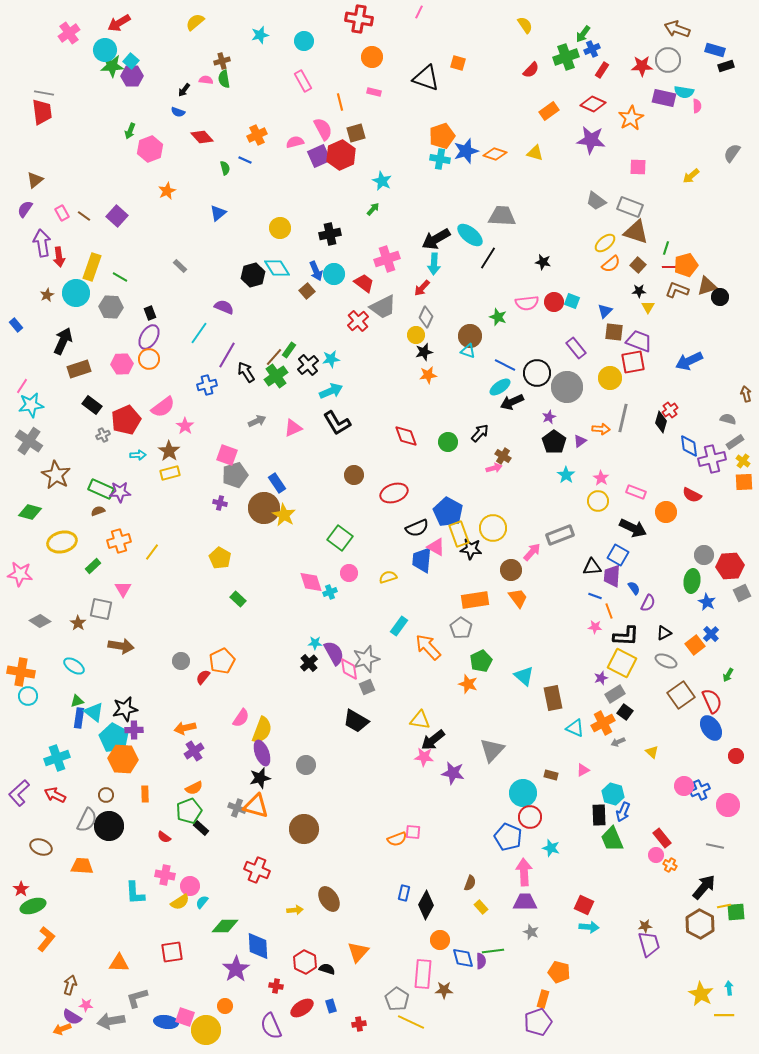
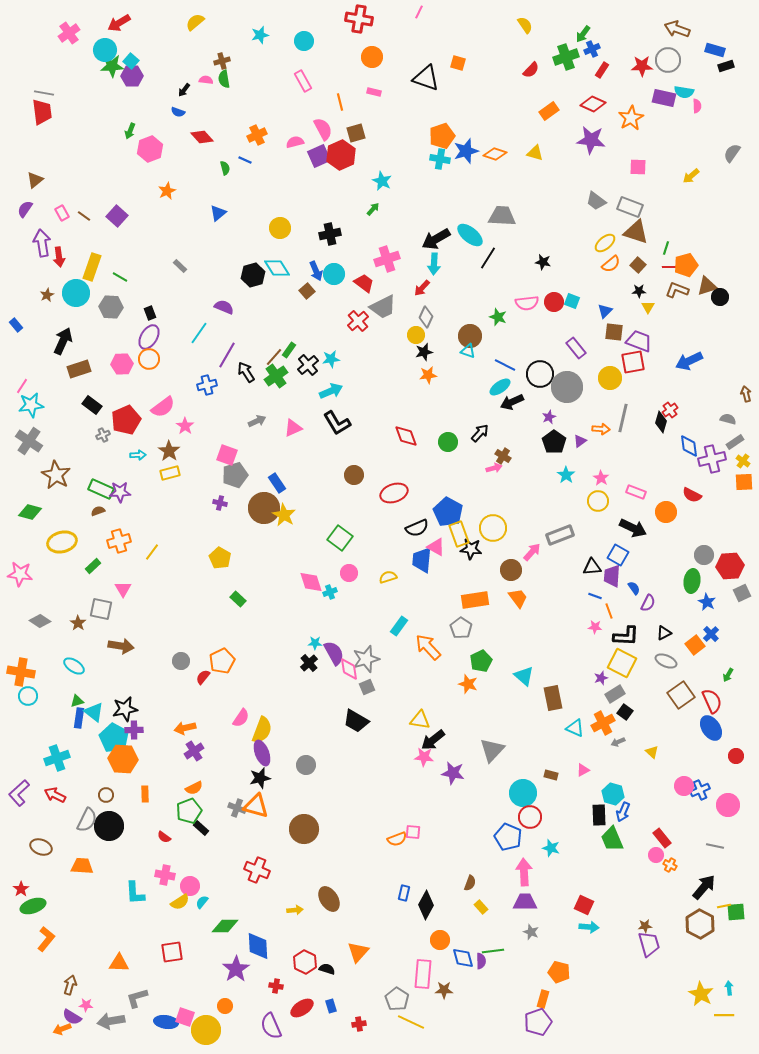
black circle at (537, 373): moved 3 px right, 1 px down
